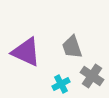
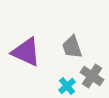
cyan cross: moved 6 px right, 2 px down; rotated 12 degrees counterclockwise
